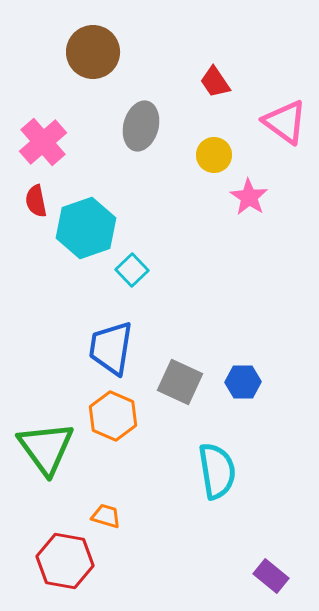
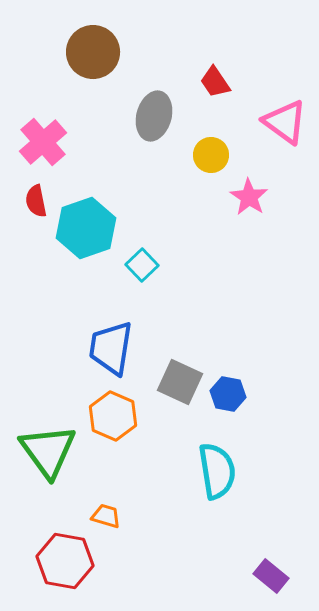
gray ellipse: moved 13 px right, 10 px up
yellow circle: moved 3 px left
cyan square: moved 10 px right, 5 px up
blue hexagon: moved 15 px left, 12 px down; rotated 12 degrees clockwise
green triangle: moved 2 px right, 3 px down
